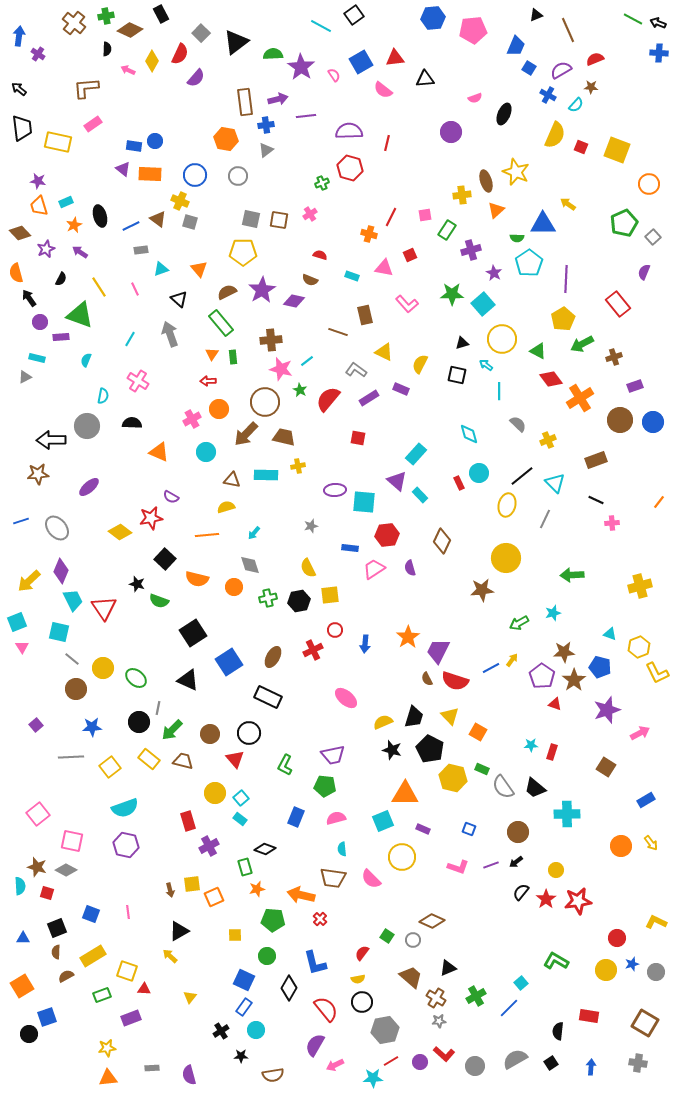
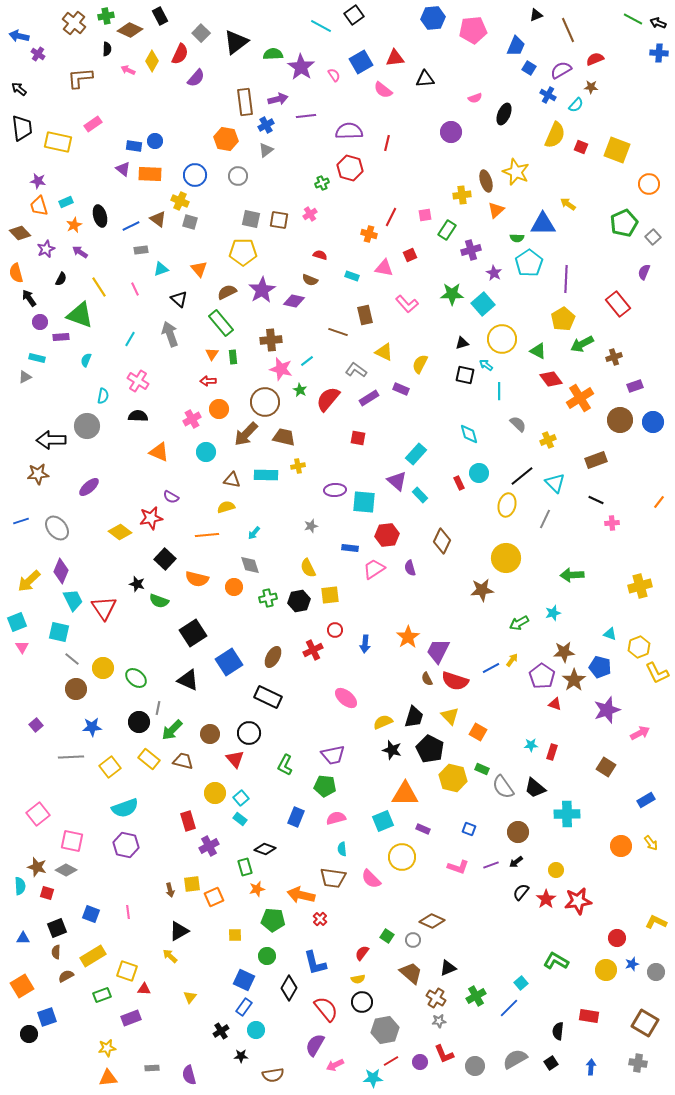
black rectangle at (161, 14): moved 1 px left, 2 px down
blue arrow at (19, 36): rotated 84 degrees counterclockwise
brown L-shape at (86, 88): moved 6 px left, 10 px up
blue cross at (266, 125): rotated 21 degrees counterclockwise
black square at (457, 375): moved 8 px right
black semicircle at (132, 423): moved 6 px right, 7 px up
brown trapezoid at (411, 977): moved 4 px up
red L-shape at (444, 1054): rotated 25 degrees clockwise
